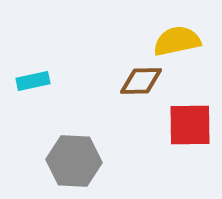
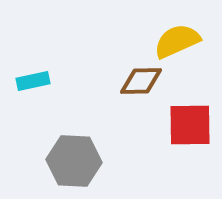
yellow semicircle: rotated 12 degrees counterclockwise
